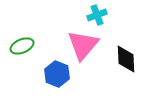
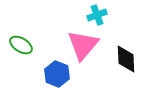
green ellipse: moved 1 px left, 1 px up; rotated 55 degrees clockwise
